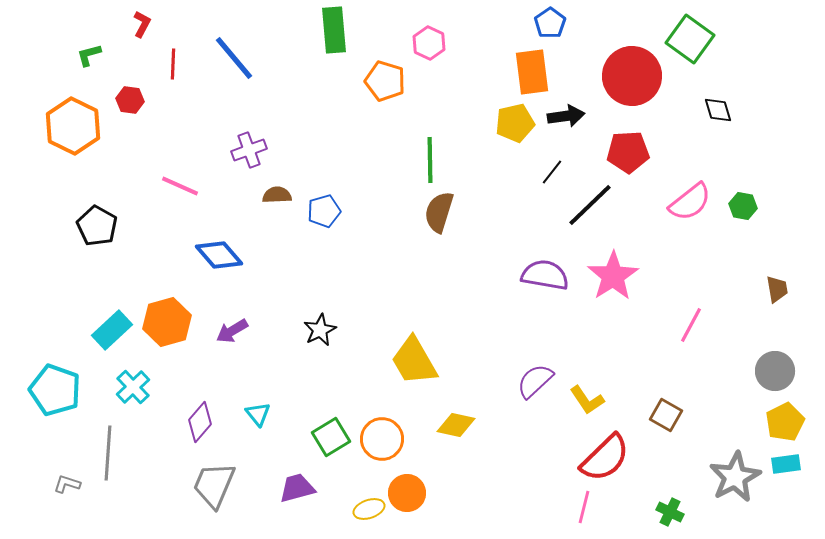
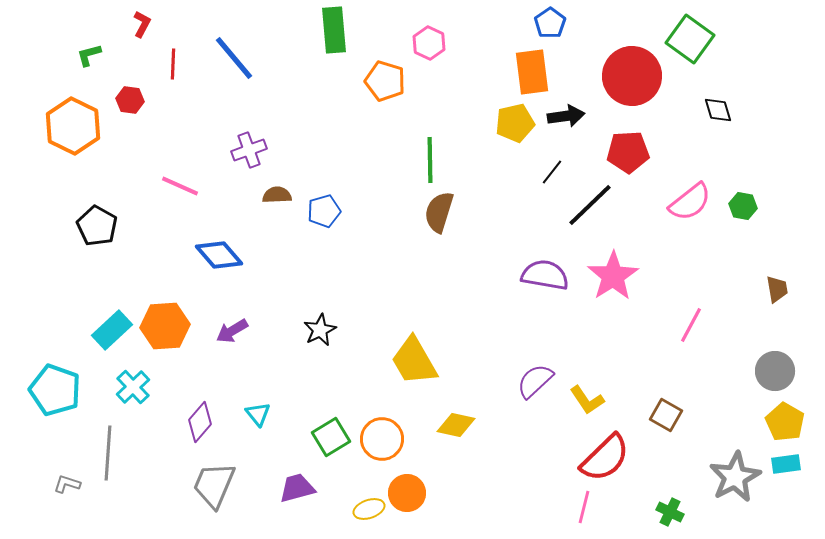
orange hexagon at (167, 322): moved 2 px left, 4 px down; rotated 12 degrees clockwise
yellow pentagon at (785, 422): rotated 15 degrees counterclockwise
